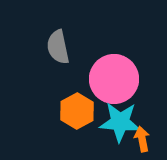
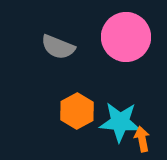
gray semicircle: rotated 56 degrees counterclockwise
pink circle: moved 12 px right, 42 px up
